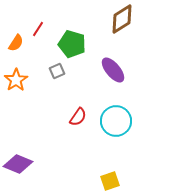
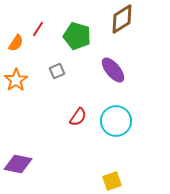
green pentagon: moved 5 px right, 8 px up
purple diamond: rotated 12 degrees counterclockwise
yellow square: moved 2 px right
